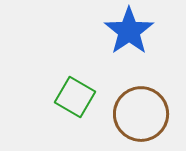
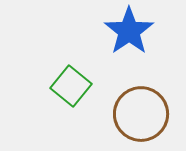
green square: moved 4 px left, 11 px up; rotated 9 degrees clockwise
